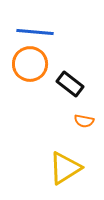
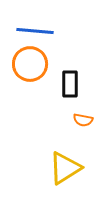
blue line: moved 1 px up
black rectangle: rotated 52 degrees clockwise
orange semicircle: moved 1 px left, 1 px up
